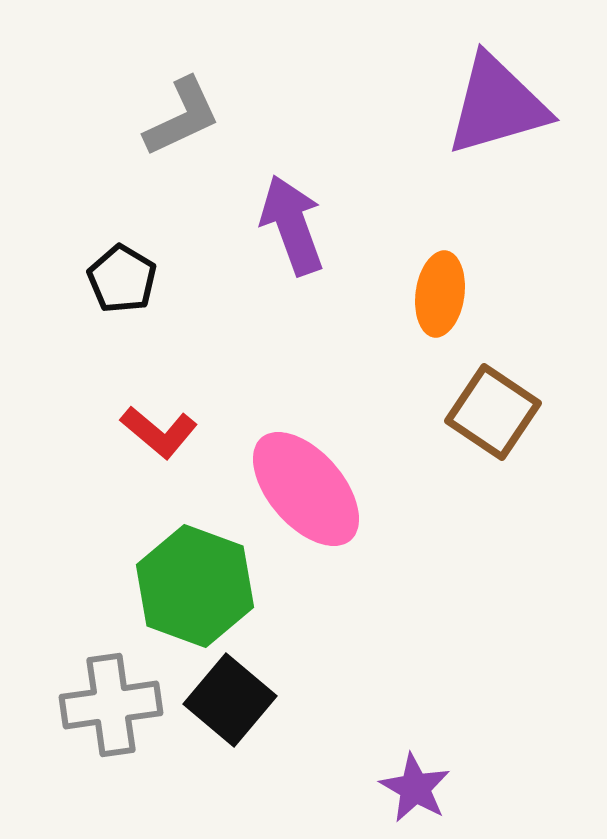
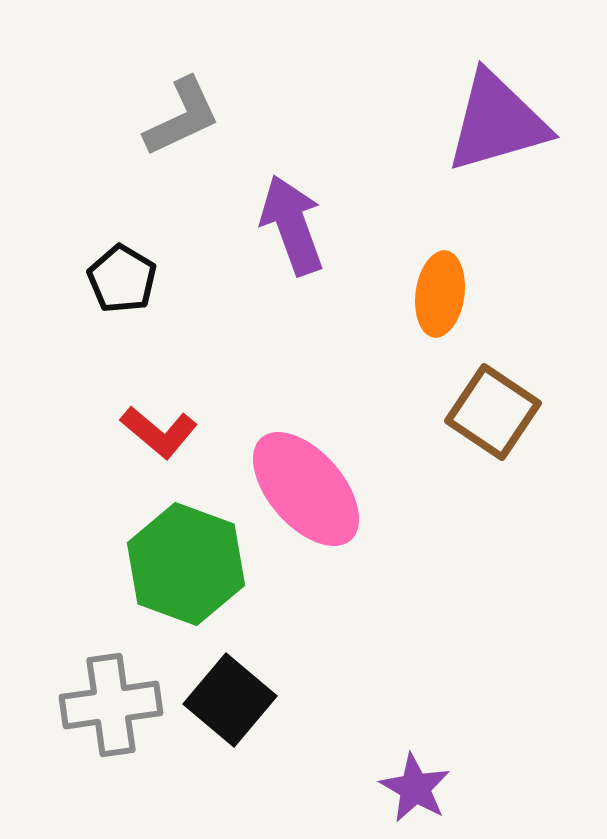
purple triangle: moved 17 px down
green hexagon: moved 9 px left, 22 px up
